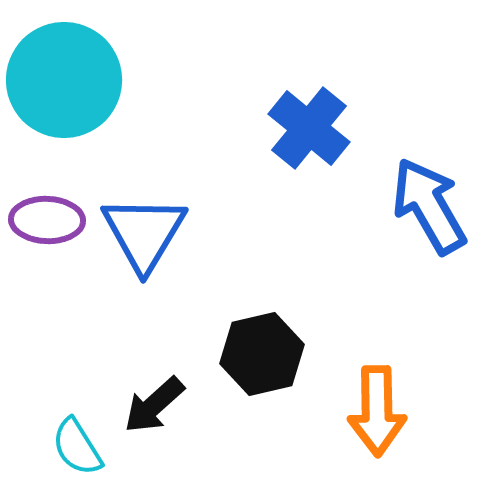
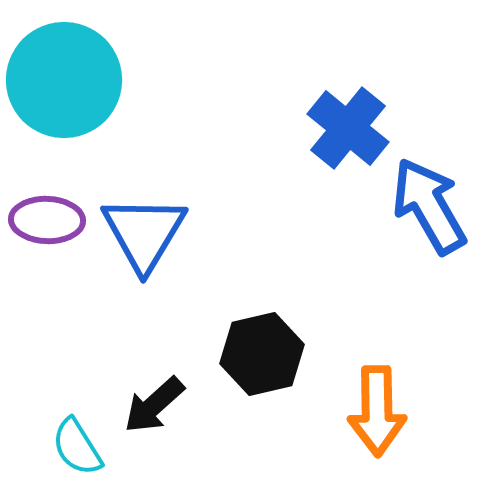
blue cross: moved 39 px right
